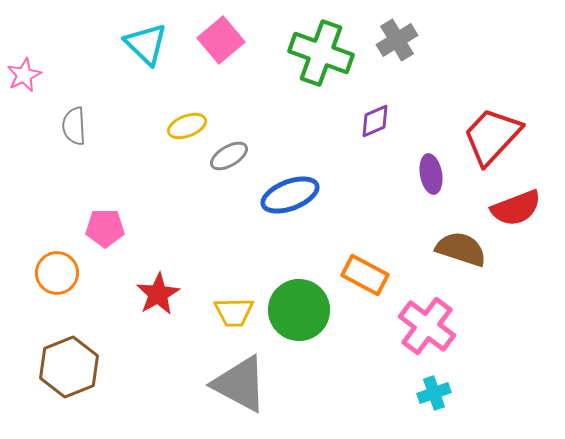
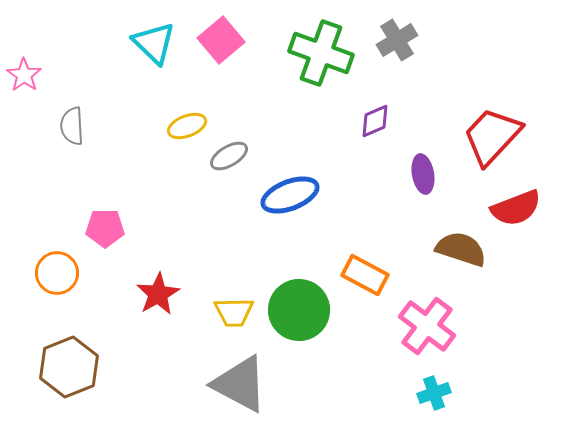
cyan triangle: moved 8 px right, 1 px up
pink star: rotated 12 degrees counterclockwise
gray semicircle: moved 2 px left
purple ellipse: moved 8 px left
